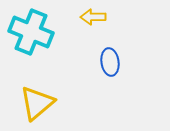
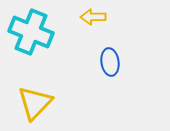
yellow triangle: moved 2 px left; rotated 6 degrees counterclockwise
